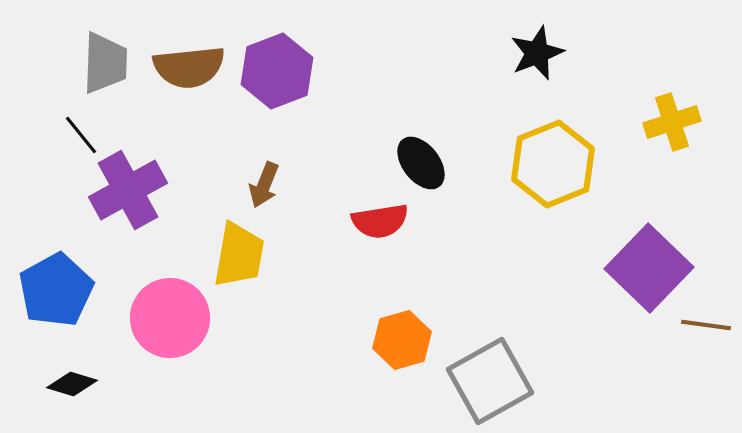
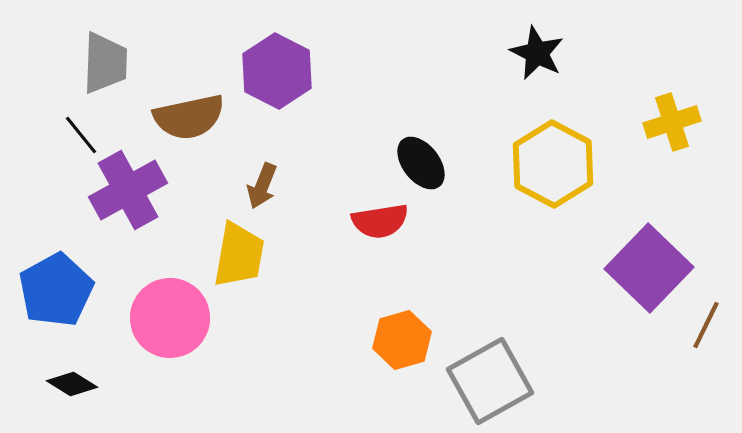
black star: rotated 24 degrees counterclockwise
brown semicircle: moved 50 px down; rotated 6 degrees counterclockwise
purple hexagon: rotated 12 degrees counterclockwise
yellow hexagon: rotated 10 degrees counterclockwise
brown arrow: moved 2 px left, 1 px down
brown line: rotated 72 degrees counterclockwise
black diamond: rotated 15 degrees clockwise
